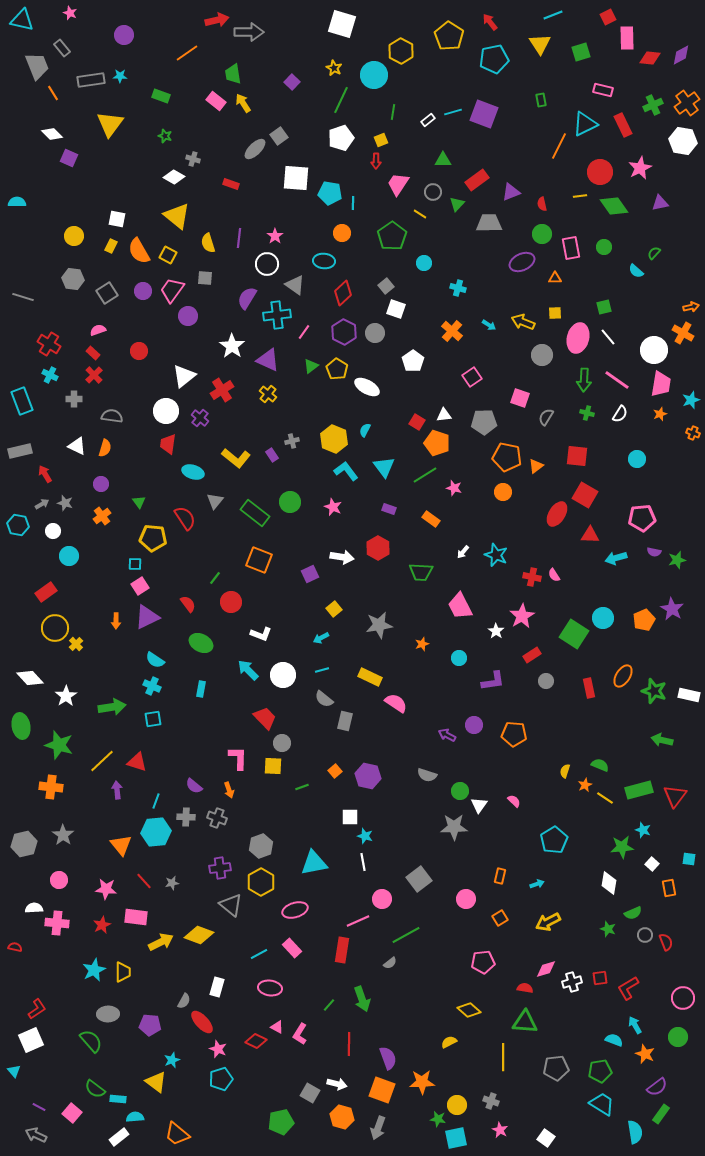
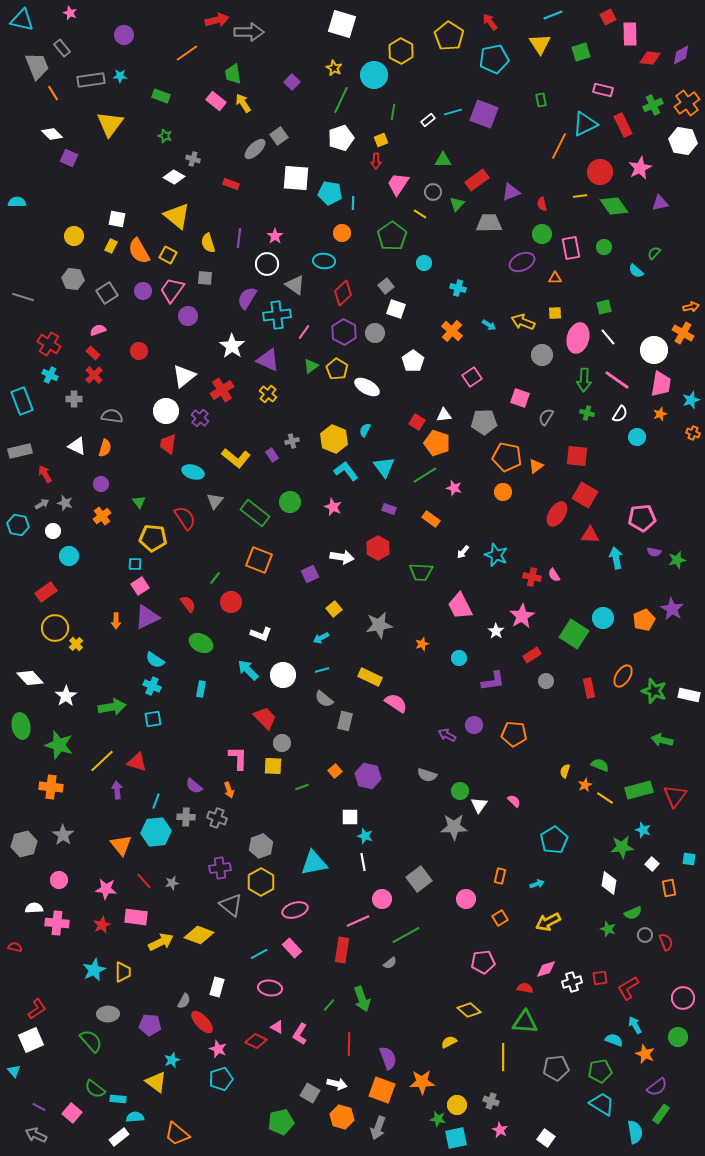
pink rectangle at (627, 38): moved 3 px right, 4 px up
cyan circle at (637, 459): moved 22 px up
cyan arrow at (616, 558): rotated 95 degrees clockwise
